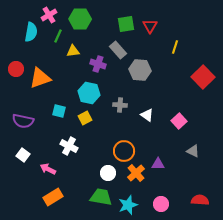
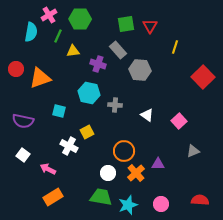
gray cross: moved 5 px left
yellow square: moved 2 px right, 14 px down
gray triangle: rotated 48 degrees counterclockwise
